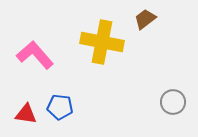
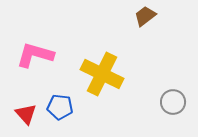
brown trapezoid: moved 3 px up
yellow cross: moved 32 px down; rotated 15 degrees clockwise
pink L-shape: rotated 33 degrees counterclockwise
red triangle: rotated 40 degrees clockwise
